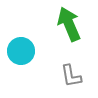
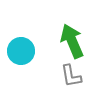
green arrow: moved 3 px right, 17 px down
